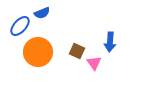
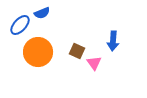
blue ellipse: moved 1 px up
blue arrow: moved 3 px right, 1 px up
